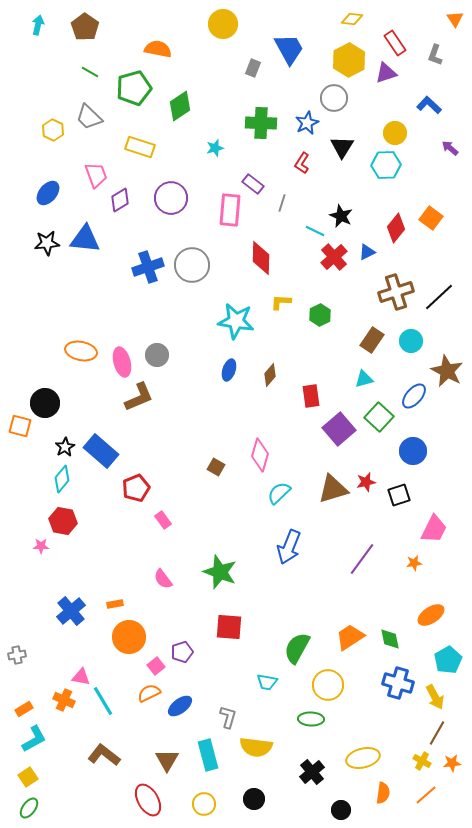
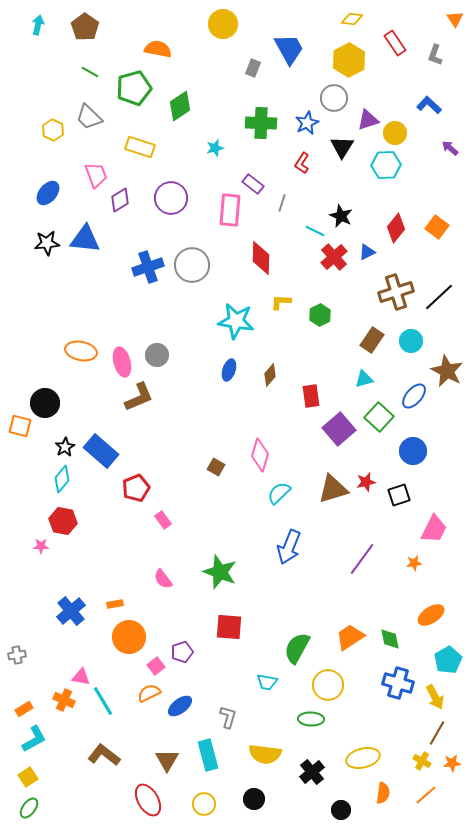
purple triangle at (386, 73): moved 18 px left, 47 px down
orange square at (431, 218): moved 6 px right, 9 px down
yellow semicircle at (256, 747): moved 9 px right, 7 px down
